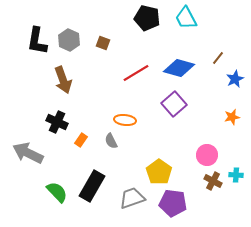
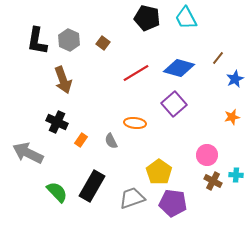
brown square: rotated 16 degrees clockwise
orange ellipse: moved 10 px right, 3 px down
